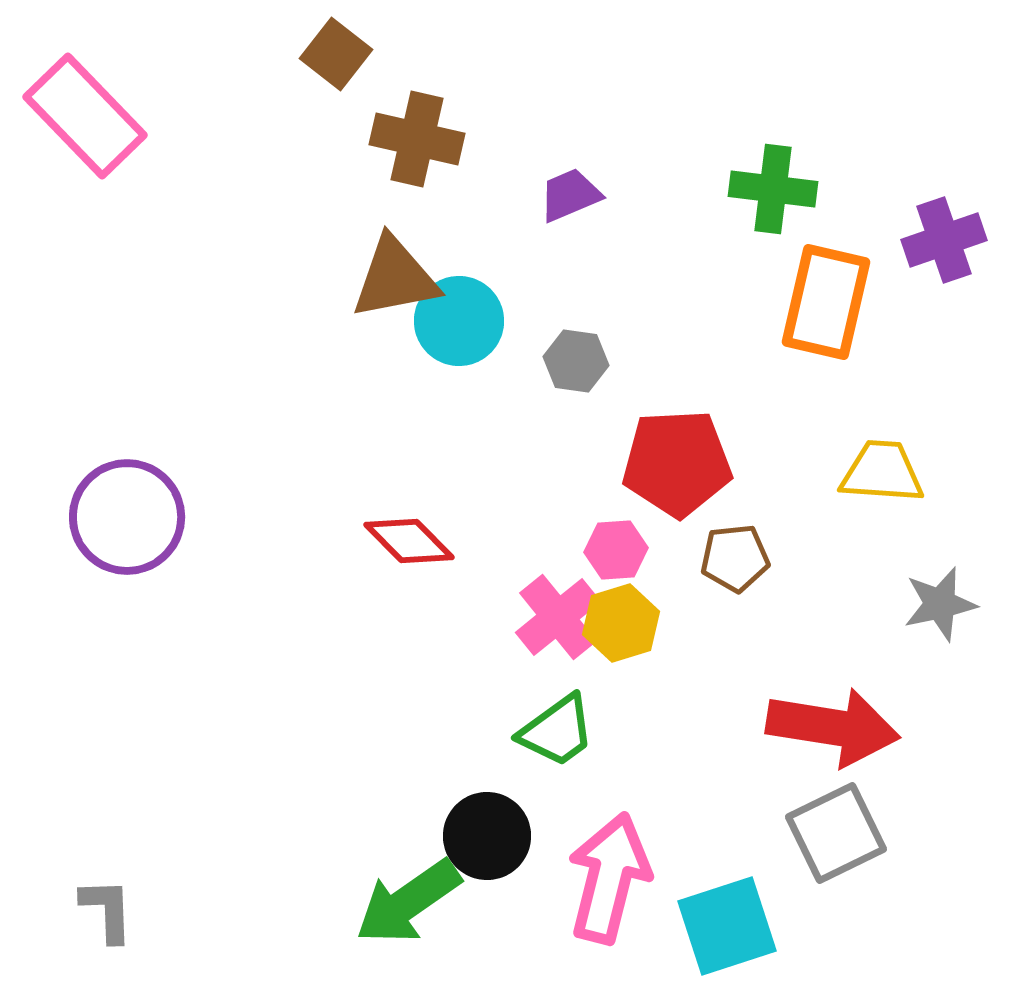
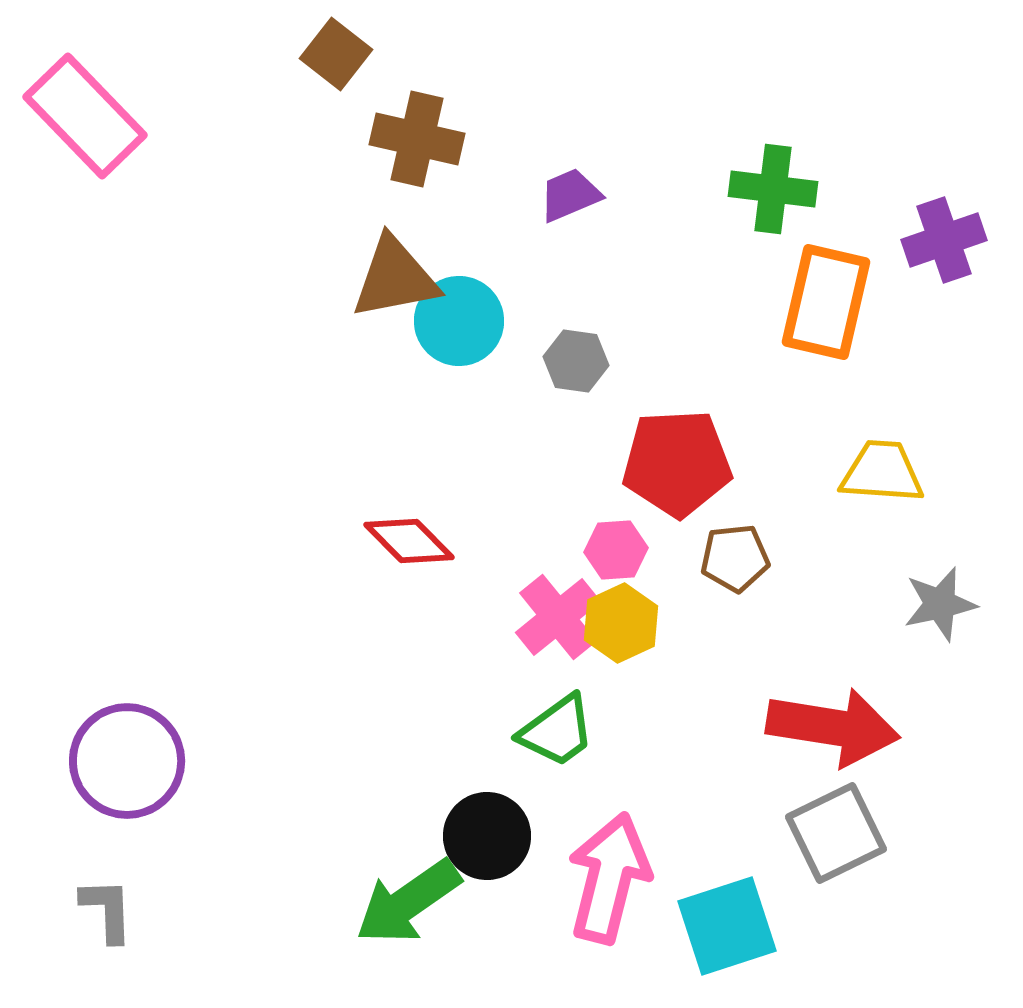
purple circle: moved 244 px down
yellow hexagon: rotated 8 degrees counterclockwise
